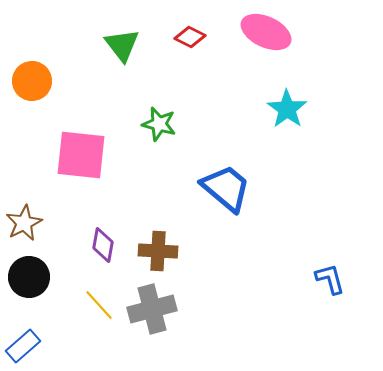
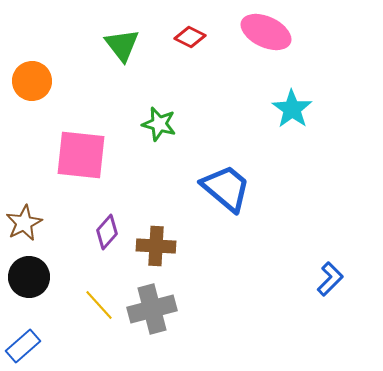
cyan star: moved 5 px right
purple diamond: moved 4 px right, 13 px up; rotated 32 degrees clockwise
brown cross: moved 2 px left, 5 px up
blue L-shape: rotated 60 degrees clockwise
